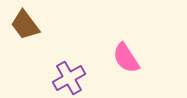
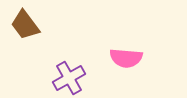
pink semicircle: rotated 52 degrees counterclockwise
